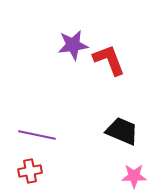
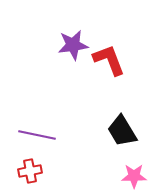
black trapezoid: rotated 144 degrees counterclockwise
